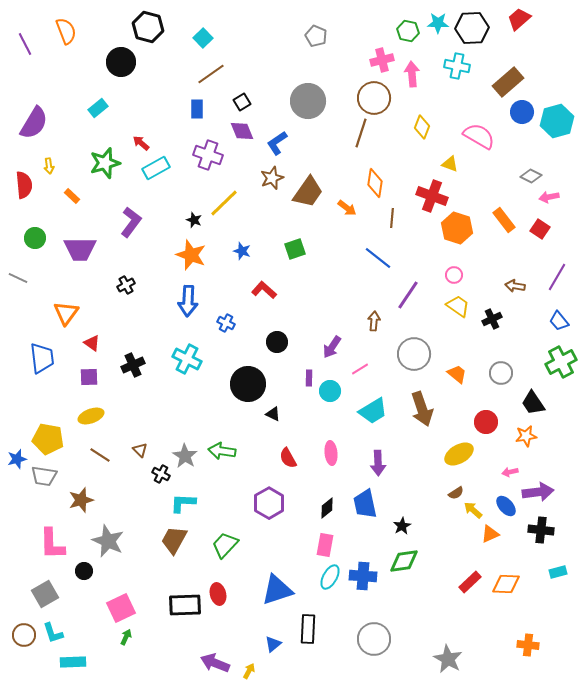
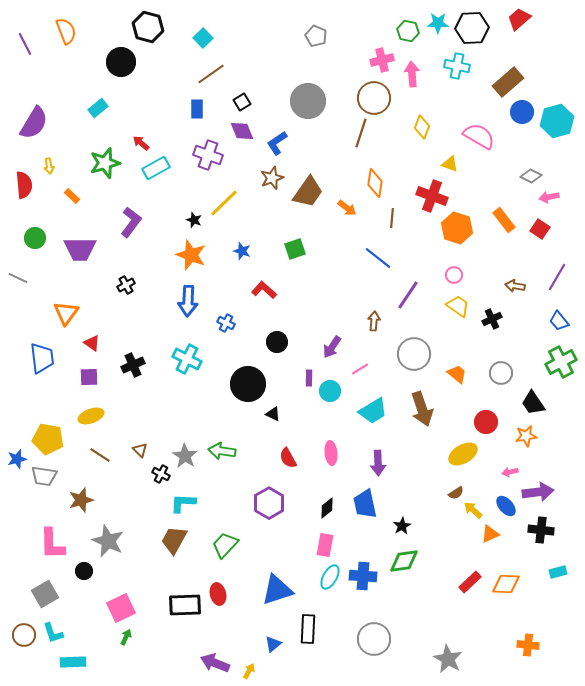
yellow ellipse at (459, 454): moved 4 px right
